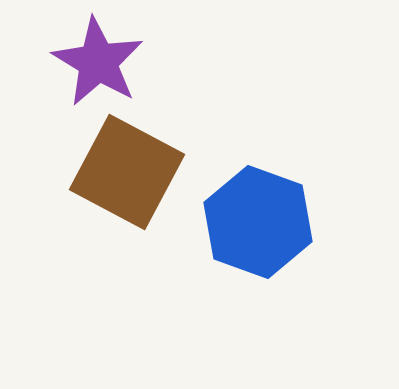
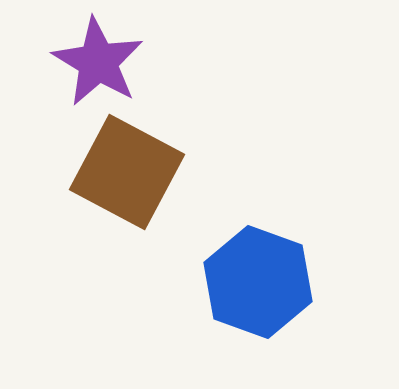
blue hexagon: moved 60 px down
